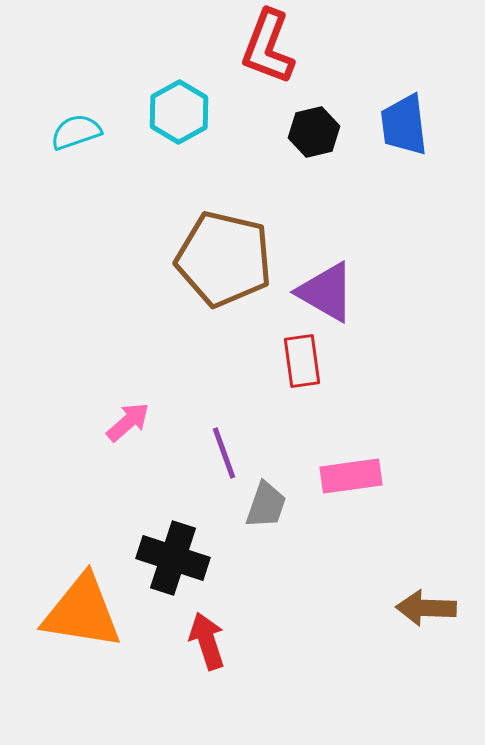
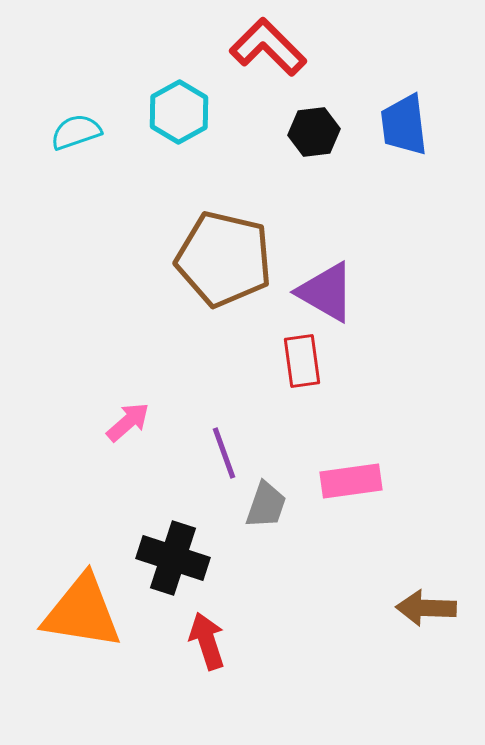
red L-shape: rotated 114 degrees clockwise
black hexagon: rotated 6 degrees clockwise
pink rectangle: moved 5 px down
